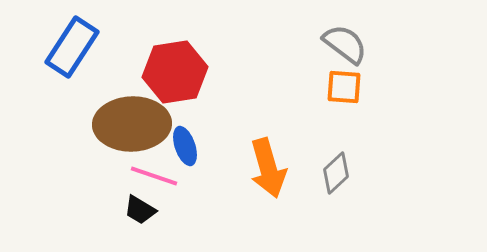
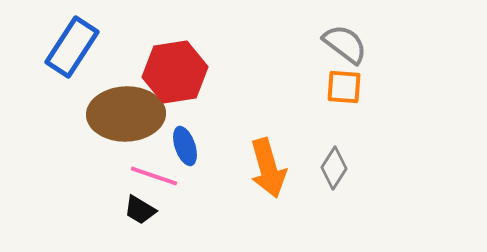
brown ellipse: moved 6 px left, 10 px up
gray diamond: moved 2 px left, 5 px up; rotated 15 degrees counterclockwise
